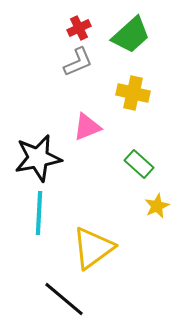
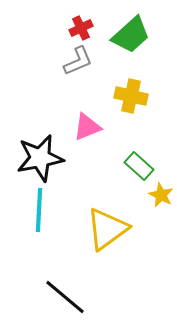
red cross: moved 2 px right
gray L-shape: moved 1 px up
yellow cross: moved 2 px left, 3 px down
black star: moved 2 px right
green rectangle: moved 2 px down
yellow star: moved 4 px right, 11 px up; rotated 20 degrees counterclockwise
cyan line: moved 3 px up
yellow triangle: moved 14 px right, 19 px up
black line: moved 1 px right, 2 px up
